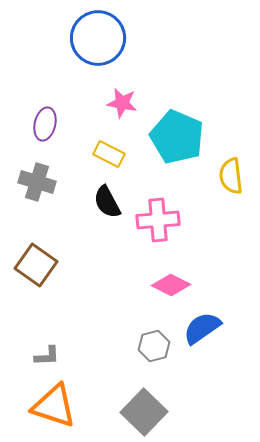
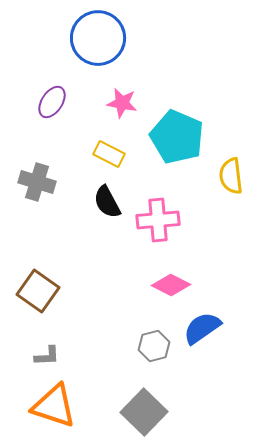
purple ellipse: moved 7 px right, 22 px up; rotated 20 degrees clockwise
brown square: moved 2 px right, 26 px down
